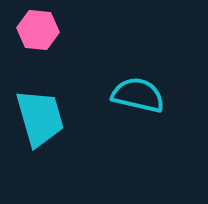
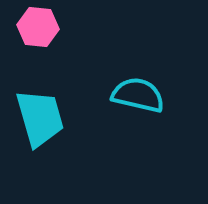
pink hexagon: moved 3 px up
